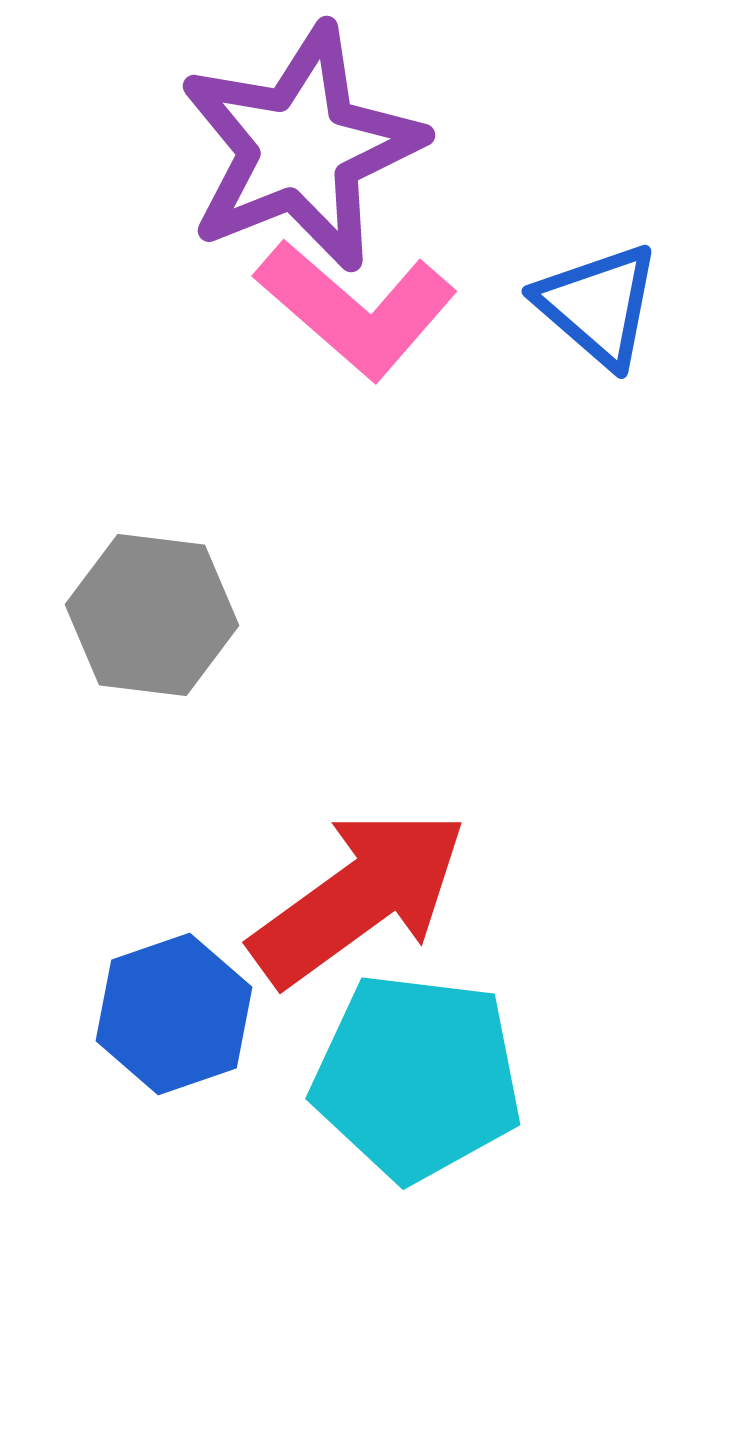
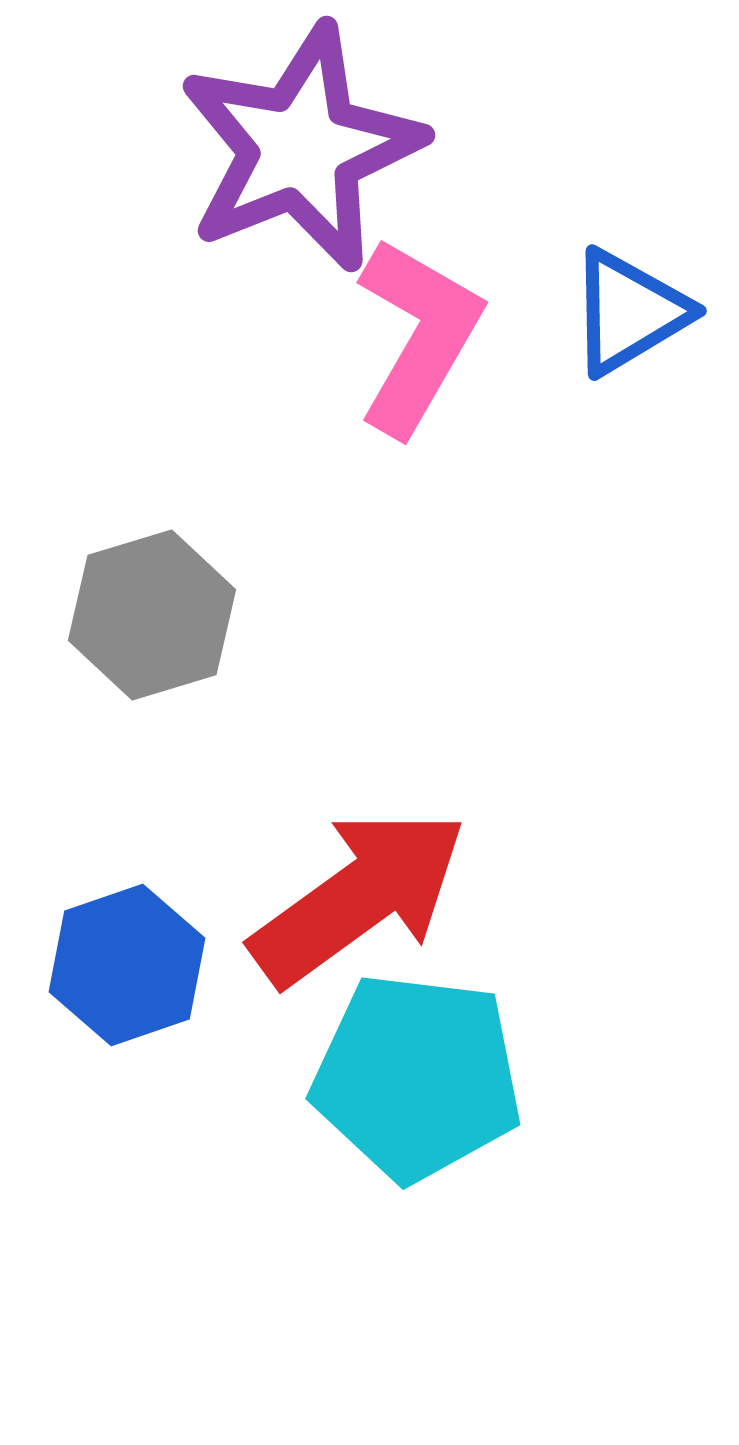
blue triangle: moved 31 px right, 7 px down; rotated 48 degrees clockwise
pink L-shape: moved 62 px right, 27 px down; rotated 101 degrees counterclockwise
gray hexagon: rotated 24 degrees counterclockwise
blue hexagon: moved 47 px left, 49 px up
